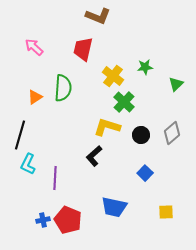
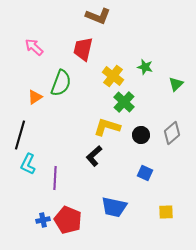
green star: rotated 21 degrees clockwise
green semicircle: moved 2 px left, 5 px up; rotated 16 degrees clockwise
blue square: rotated 21 degrees counterclockwise
